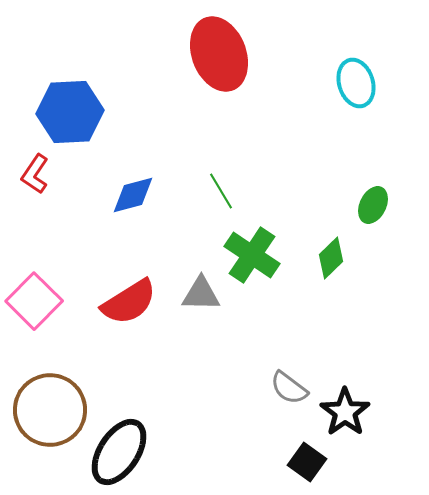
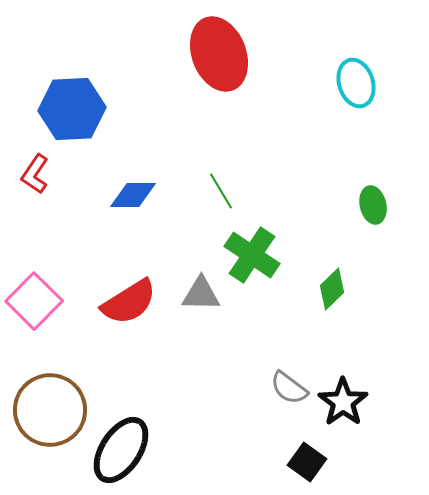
blue hexagon: moved 2 px right, 3 px up
blue diamond: rotated 15 degrees clockwise
green ellipse: rotated 39 degrees counterclockwise
green diamond: moved 1 px right, 31 px down
black star: moved 2 px left, 10 px up
black ellipse: moved 2 px right, 2 px up
